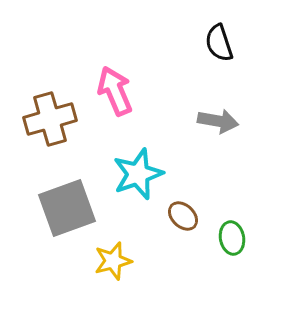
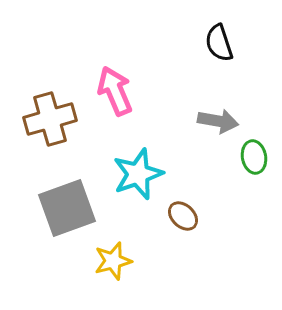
green ellipse: moved 22 px right, 81 px up
